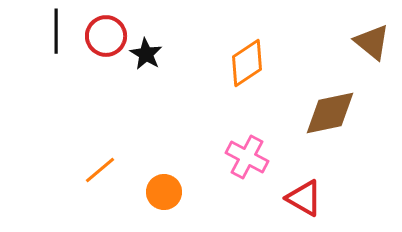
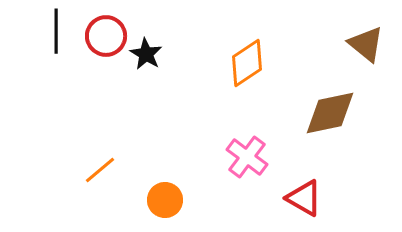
brown triangle: moved 6 px left, 2 px down
pink cross: rotated 9 degrees clockwise
orange circle: moved 1 px right, 8 px down
